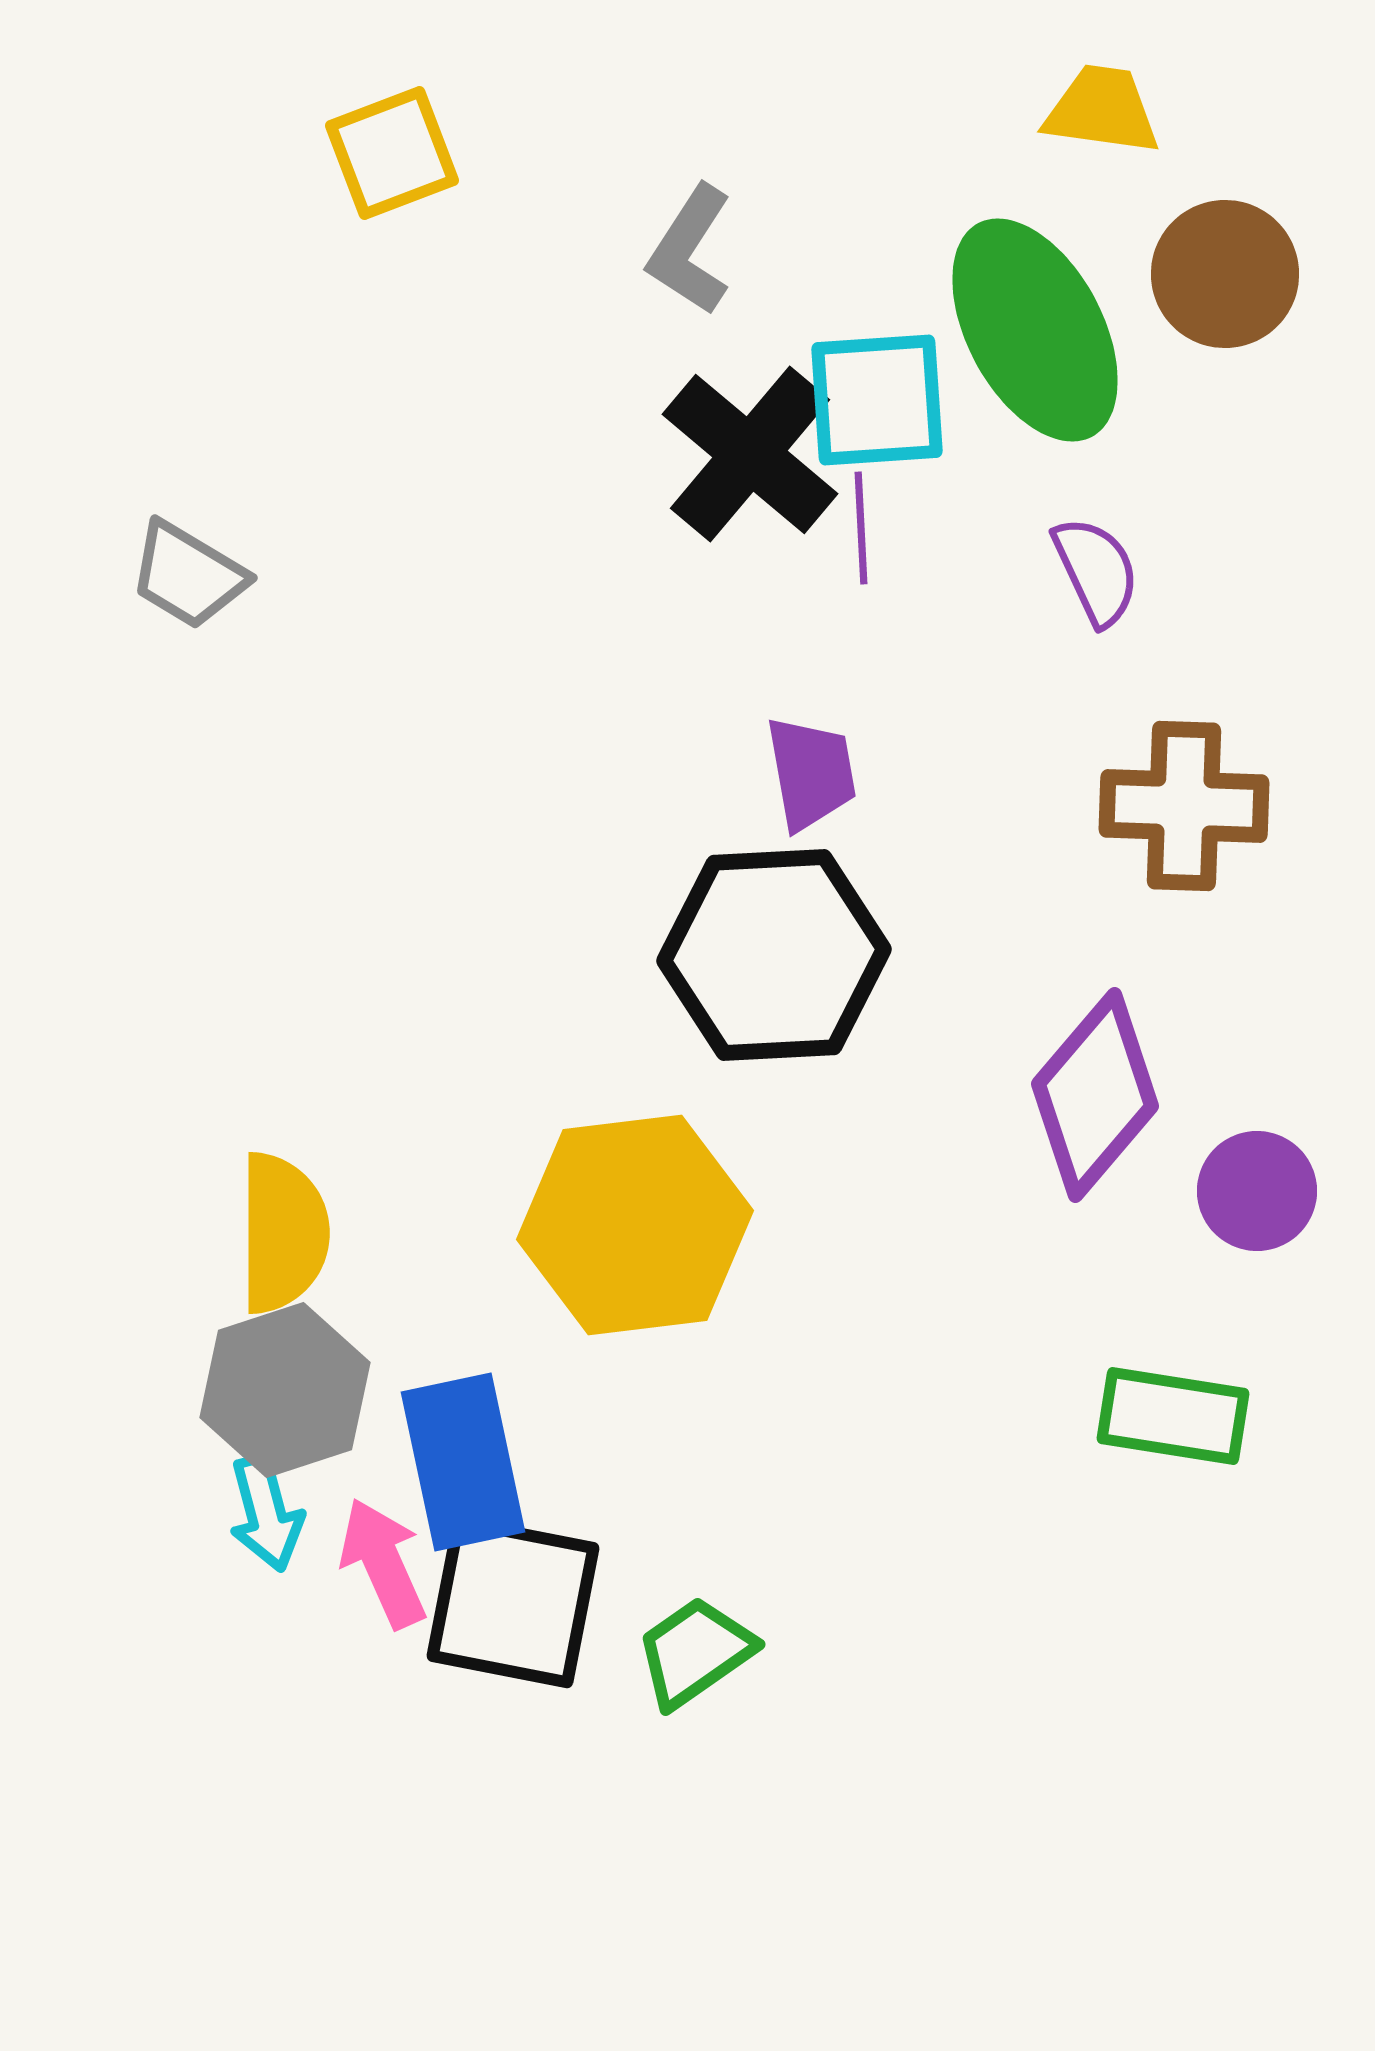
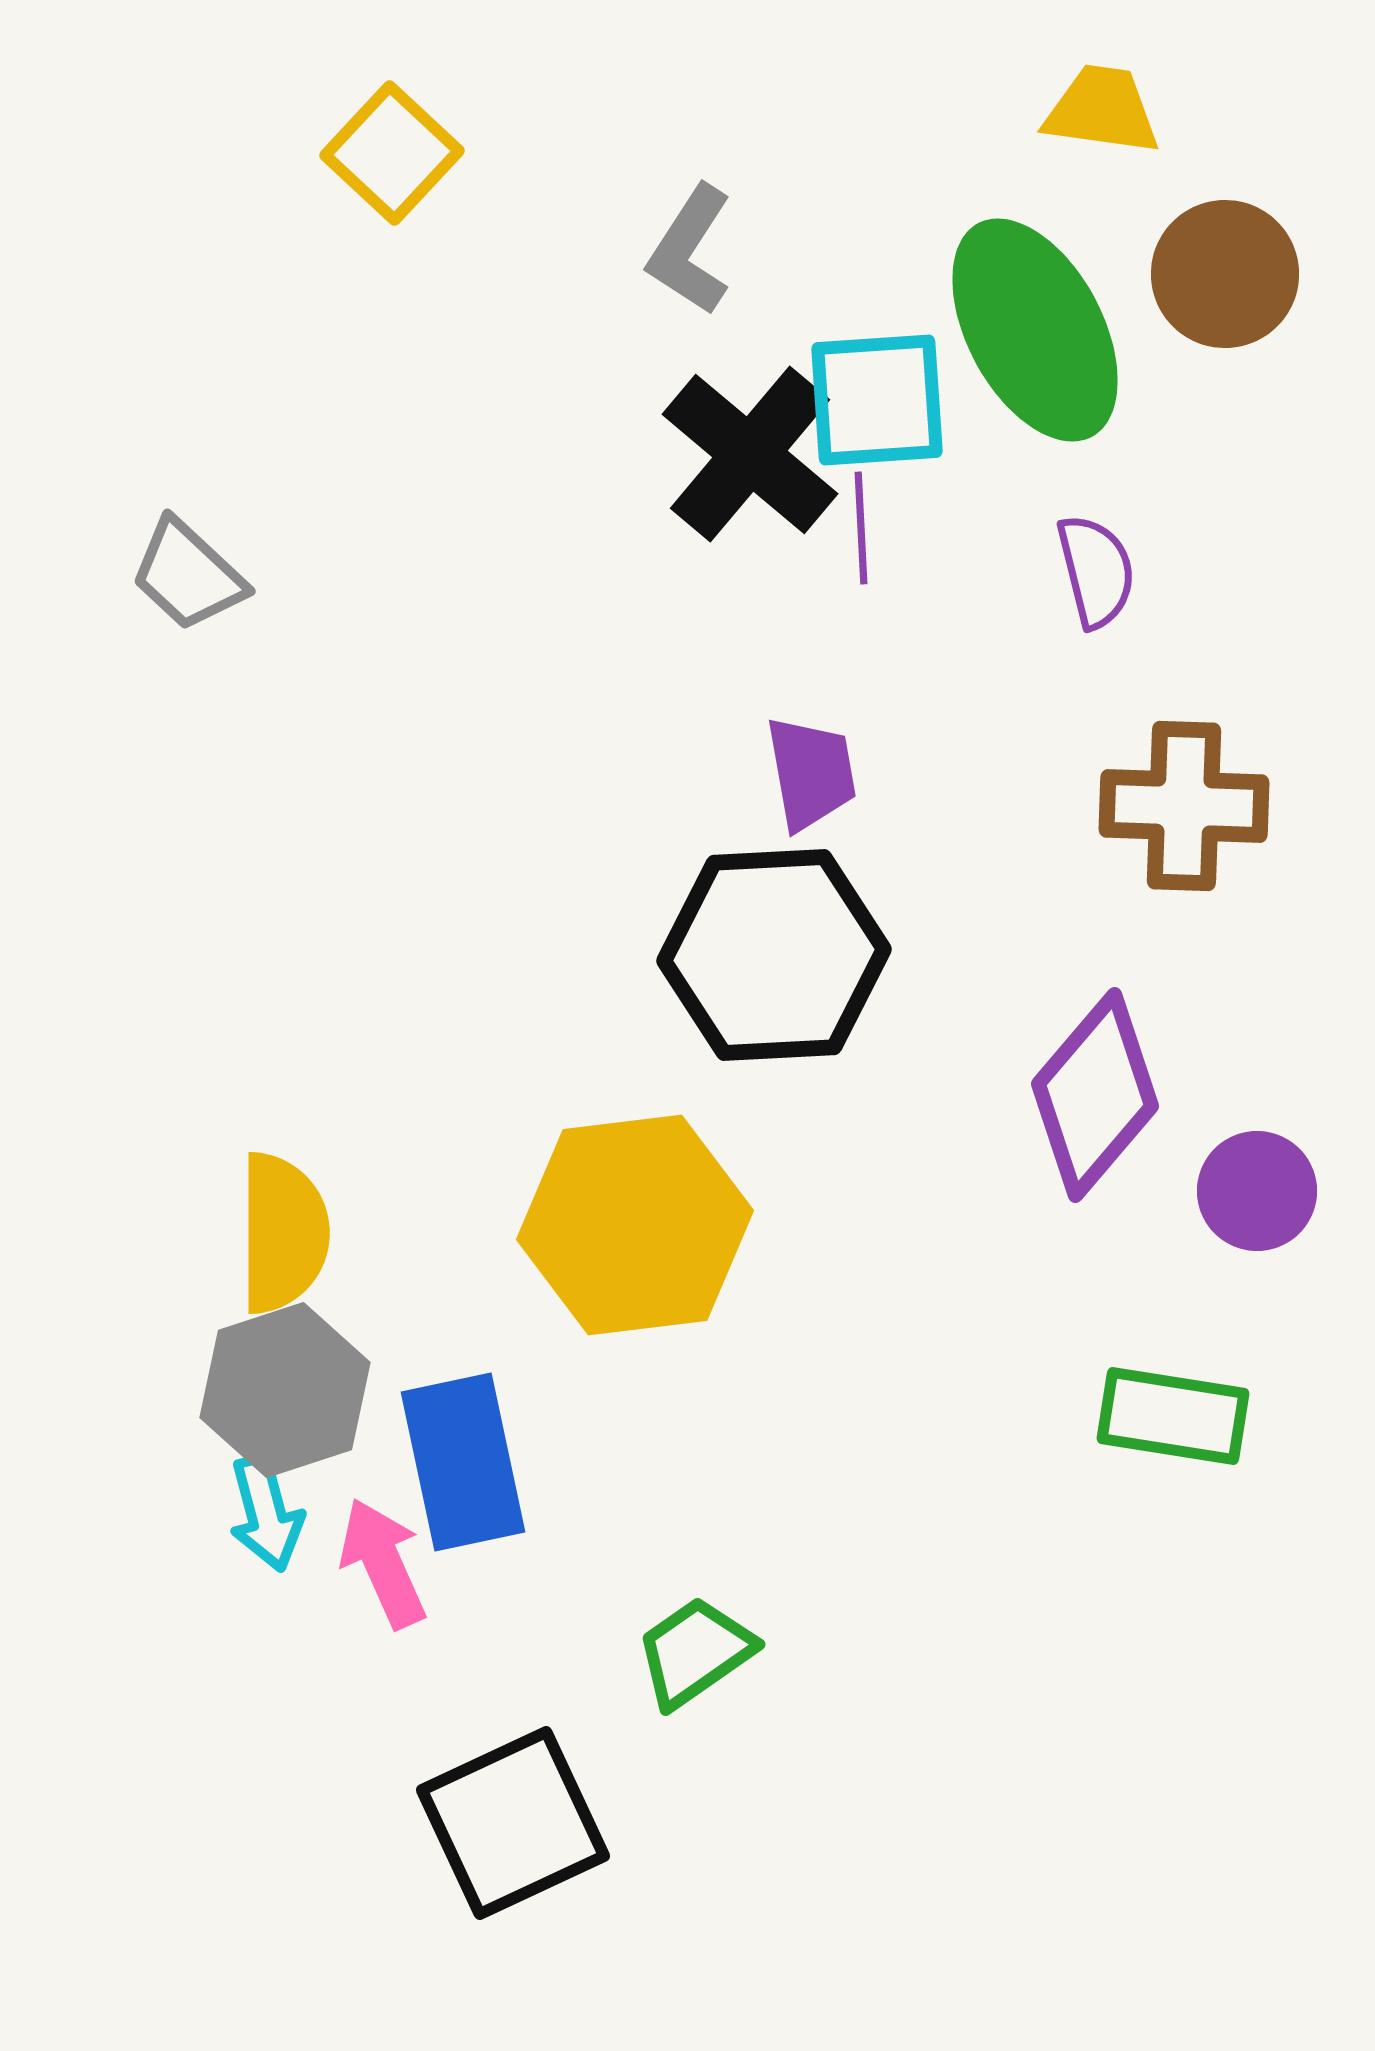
yellow square: rotated 26 degrees counterclockwise
purple semicircle: rotated 11 degrees clockwise
gray trapezoid: rotated 12 degrees clockwise
black square: moved 221 px down; rotated 36 degrees counterclockwise
